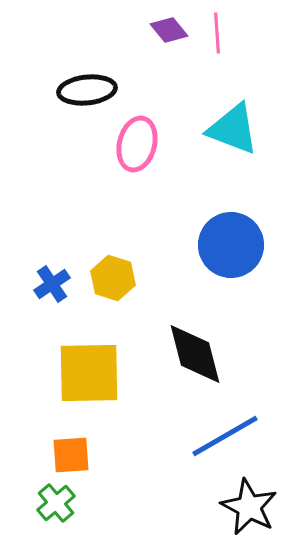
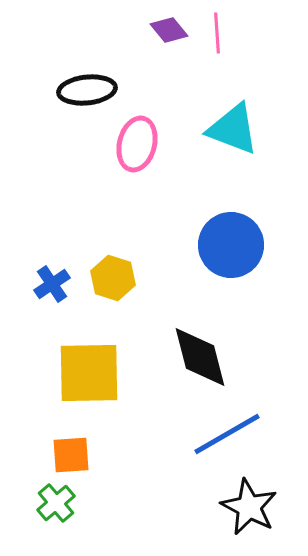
black diamond: moved 5 px right, 3 px down
blue line: moved 2 px right, 2 px up
